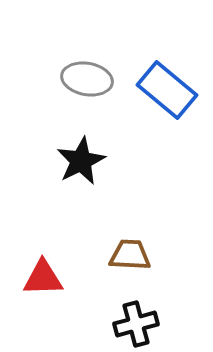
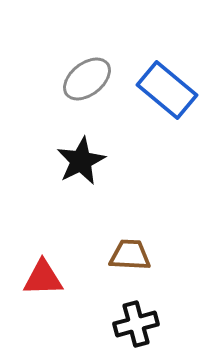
gray ellipse: rotated 48 degrees counterclockwise
